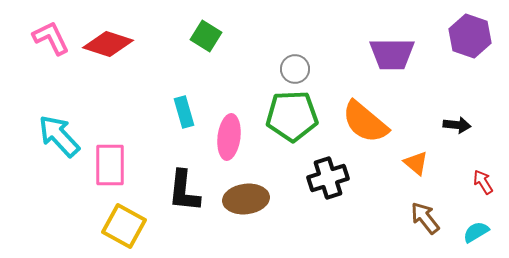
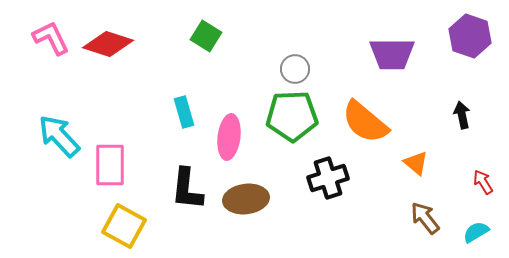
black arrow: moved 5 px right, 10 px up; rotated 108 degrees counterclockwise
black L-shape: moved 3 px right, 2 px up
